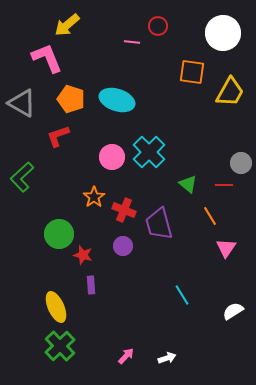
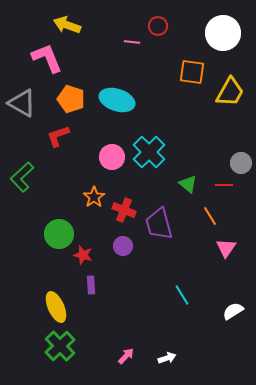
yellow arrow: rotated 60 degrees clockwise
